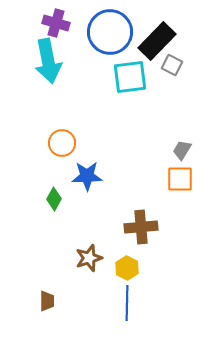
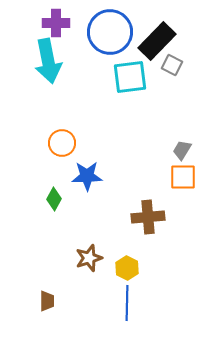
purple cross: rotated 16 degrees counterclockwise
orange square: moved 3 px right, 2 px up
brown cross: moved 7 px right, 10 px up
